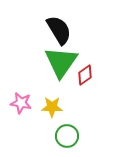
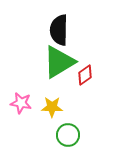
black semicircle: rotated 148 degrees counterclockwise
green triangle: moved 2 px left; rotated 24 degrees clockwise
green circle: moved 1 px right, 1 px up
